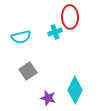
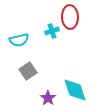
cyan cross: moved 3 px left, 1 px up
cyan semicircle: moved 2 px left, 3 px down
cyan diamond: rotated 44 degrees counterclockwise
purple star: rotated 21 degrees clockwise
